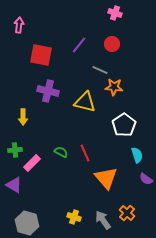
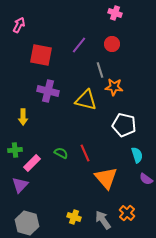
pink arrow: rotated 21 degrees clockwise
gray line: rotated 49 degrees clockwise
yellow triangle: moved 1 px right, 2 px up
white pentagon: rotated 25 degrees counterclockwise
green semicircle: moved 1 px down
purple triangle: moved 6 px right; rotated 42 degrees clockwise
